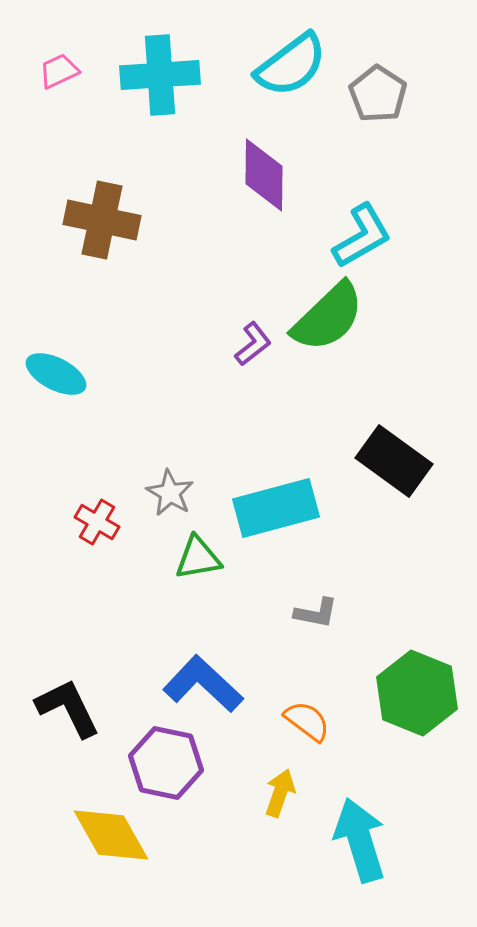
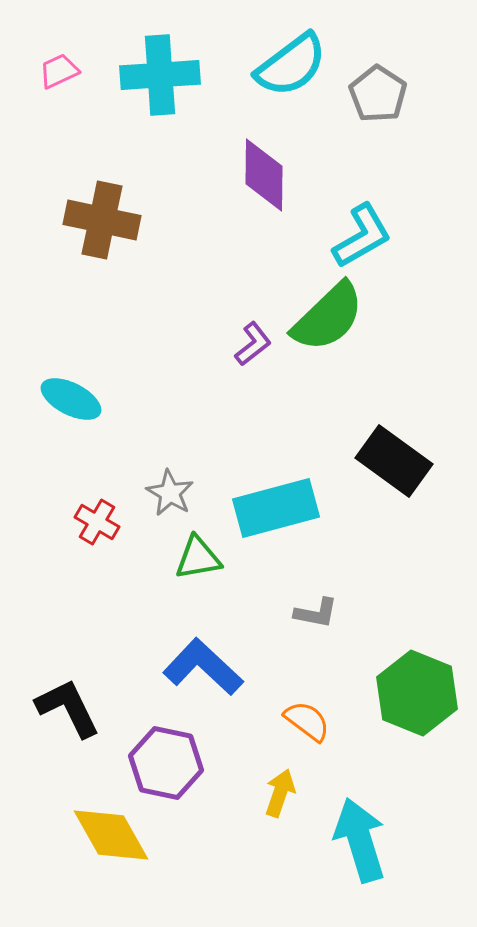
cyan ellipse: moved 15 px right, 25 px down
blue L-shape: moved 17 px up
